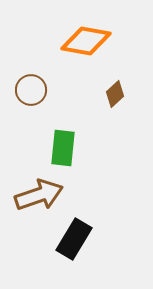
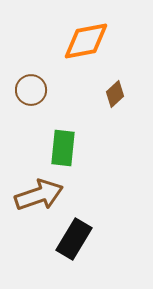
orange diamond: rotated 21 degrees counterclockwise
